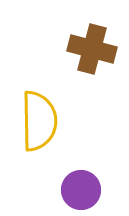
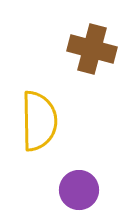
purple circle: moved 2 px left
